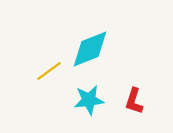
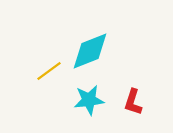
cyan diamond: moved 2 px down
red L-shape: moved 1 px left, 1 px down
